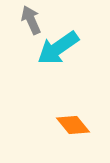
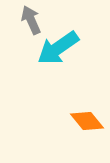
orange diamond: moved 14 px right, 4 px up
